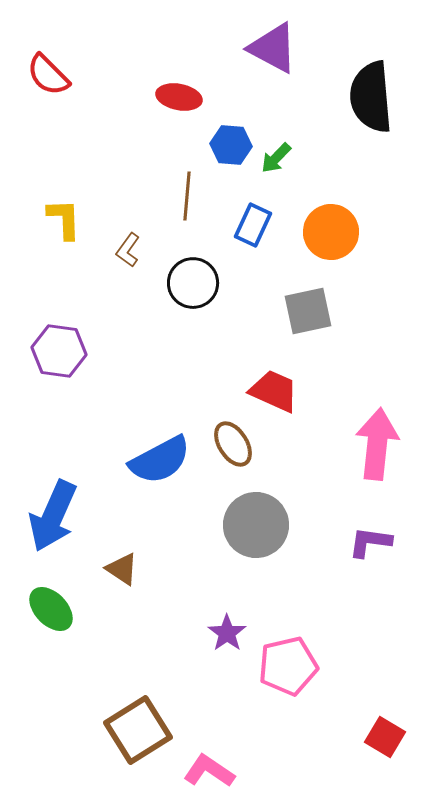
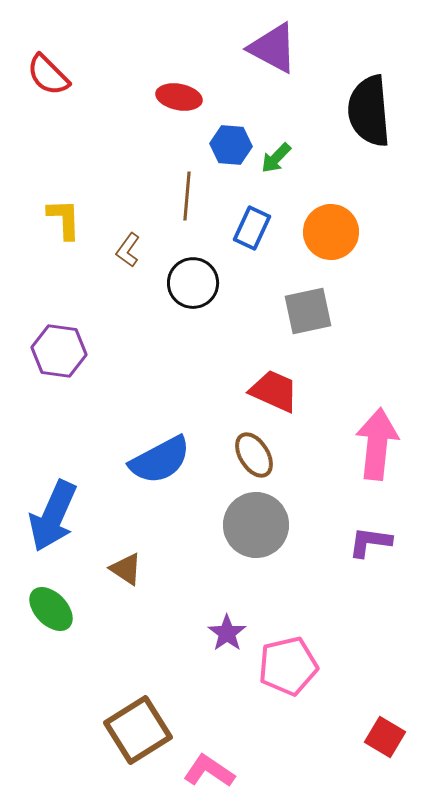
black semicircle: moved 2 px left, 14 px down
blue rectangle: moved 1 px left, 3 px down
brown ellipse: moved 21 px right, 11 px down
brown triangle: moved 4 px right
